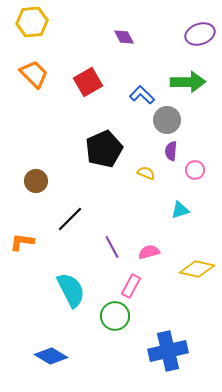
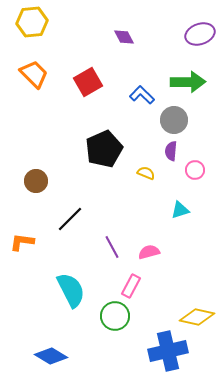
gray circle: moved 7 px right
yellow diamond: moved 48 px down
